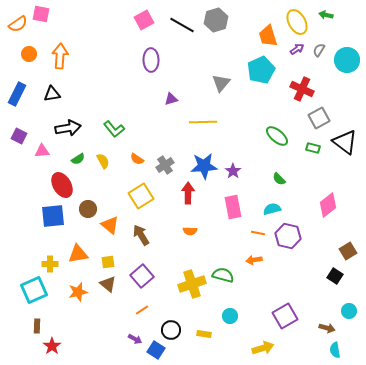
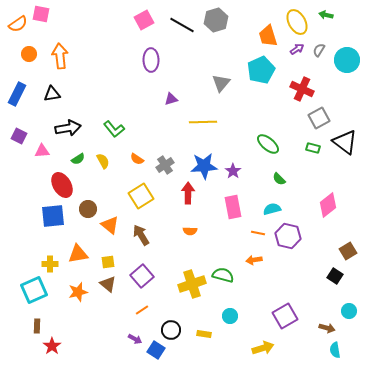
orange arrow at (60, 56): rotated 10 degrees counterclockwise
green ellipse at (277, 136): moved 9 px left, 8 px down
